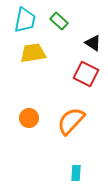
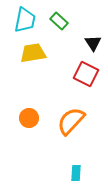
black triangle: rotated 24 degrees clockwise
